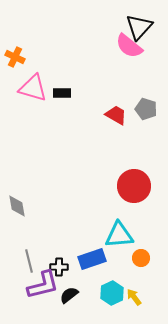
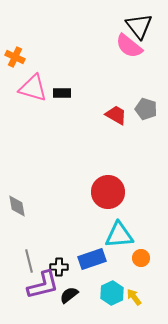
black triangle: moved 1 px up; rotated 20 degrees counterclockwise
red circle: moved 26 px left, 6 px down
